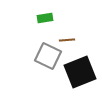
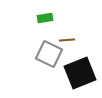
gray square: moved 1 px right, 2 px up
black square: moved 1 px down
